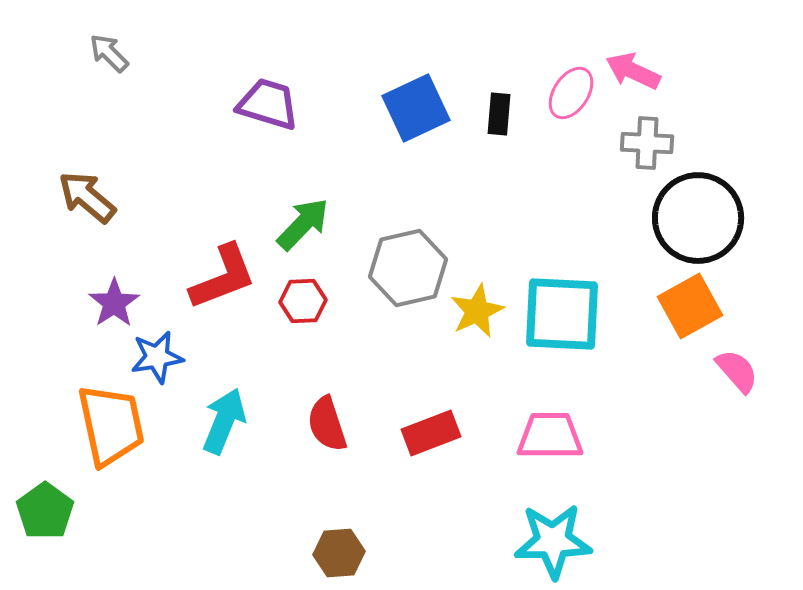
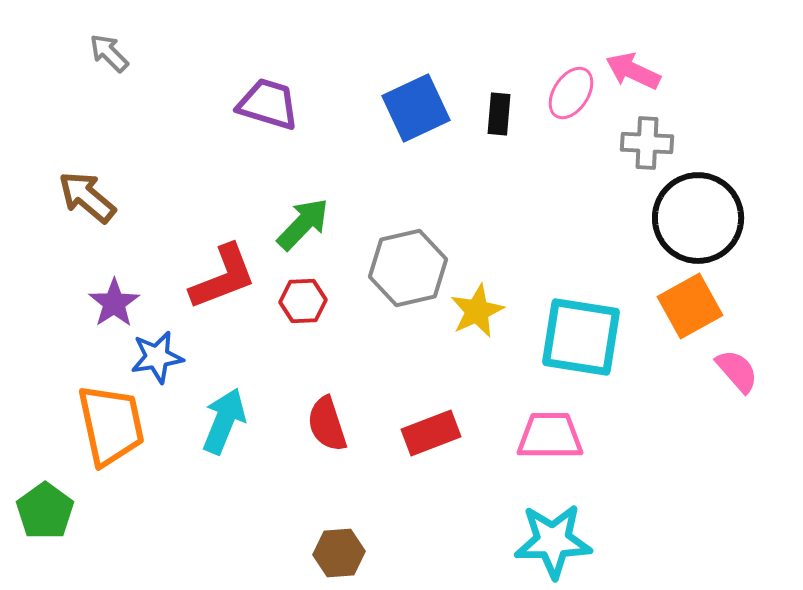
cyan square: moved 19 px right, 23 px down; rotated 6 degrees clockwise
